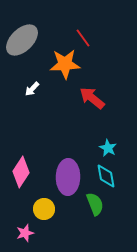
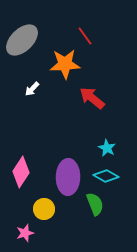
red line: moved 2 px right, 2 px up
cyan star: moved 1 px left
cyan diamond: rotated 50 degrees counterclockwise
